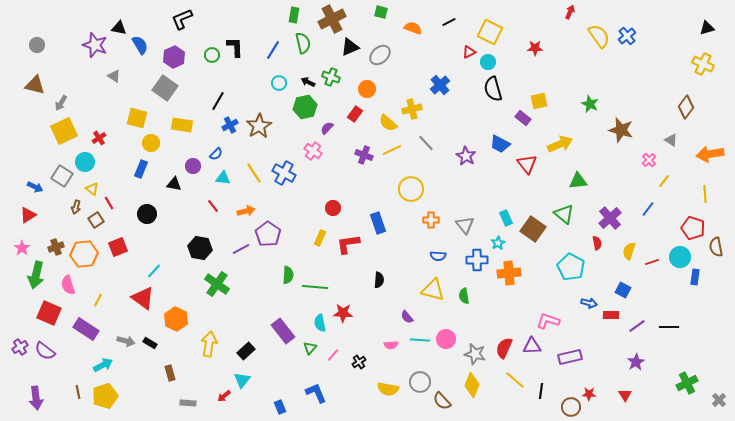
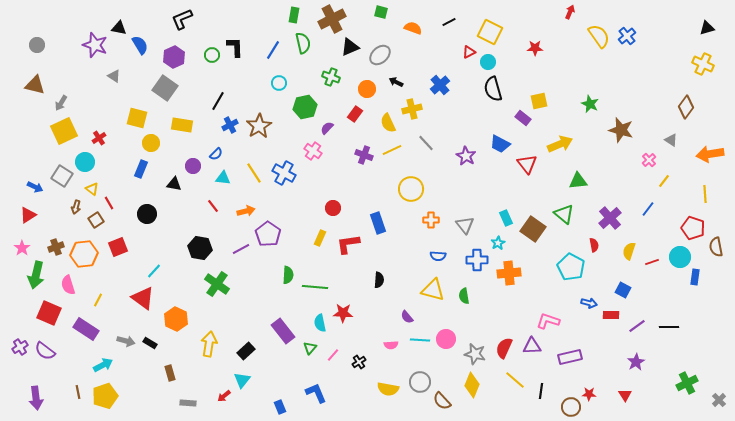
black arrow at (308, 82): moved 88 px right
yellow semicircle at (388, 123): rotated 24 degrees clockwise
red semicircle at (597, 243): moved 3 px left, 2 px down
